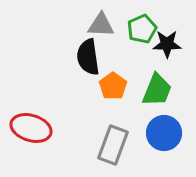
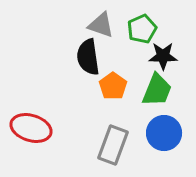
gray triangle: rotated 16 degrees clockwise
black star: moved 4 px left, 12 px down
